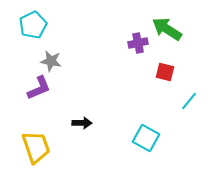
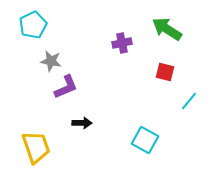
purple cross: moved 16 px left
purple L-shape: moved 27 px right, 1 px up
cyan square: moved 1 px left, 2 px down
